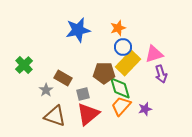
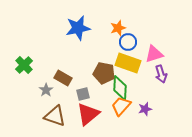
blue star: moved 2 px up
blue circle: moved 5 px right, 5 px up
yellow rectangle: rotated 65 degrees clockwise
brown pentagon: rotated 10 degrees clockwise
green diamond: rotated 20 degrees clockwise
